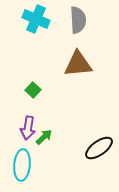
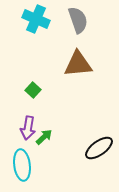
gray semicircle: rotated 16 degrees counterclockwise
cyan ellipse: rotated 12 degrees counterclockwise
